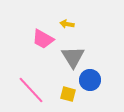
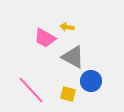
yellow arrow: moved 3 px down
pink trapezoid: moved 2 px right, 1 px up
gray triangle: rotated 30 degrees counterclockwise
blue circle: moved 1 px right, 1 px down
